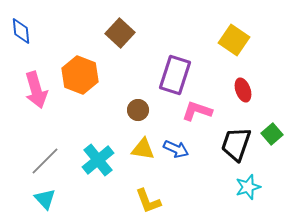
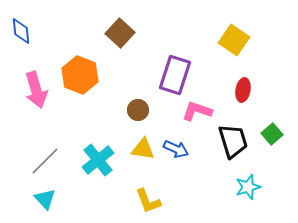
red ellipse: rotated 30 degrees clockwise
black trapezoid: moved 3 px left, 3 px up; rotated 144 degrees clockwise
